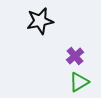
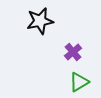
purple cross: moved 2 px left, 4 px up
